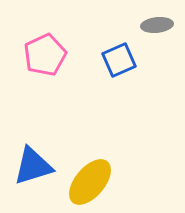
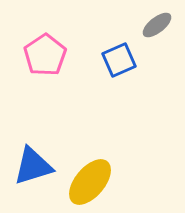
gray ellipse: rotated 32 degrees counterclockwise
pink pentagon: rotated 9 degrees counterclockwise
